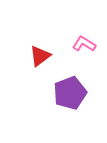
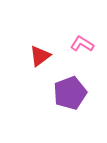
pink L-shape: moved 2 px left
